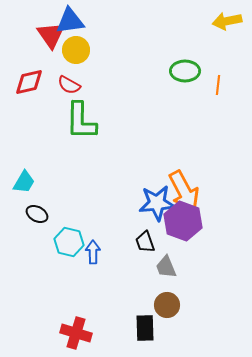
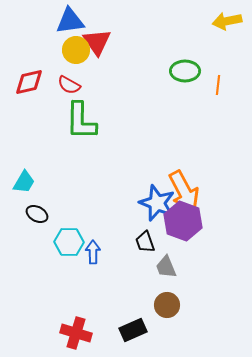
red triangle: moved 46 px right, 7 px down
blue star: rotated 27 degrees clockwise
cyan hexagon: rotated 12 degrees counterclockwise
black rectangle: moved 12 px left, 2 px down; rotated 68 degrees clockwise
